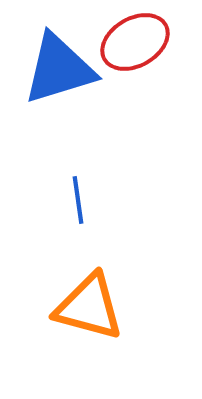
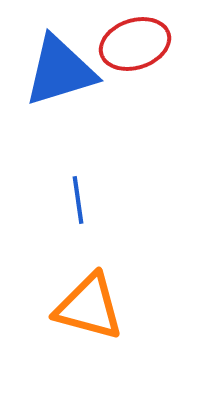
red ellipse: moved 2 px down; rotated 12 degrees clockwise
blue triangle: moved 1 px right, 2 px down
